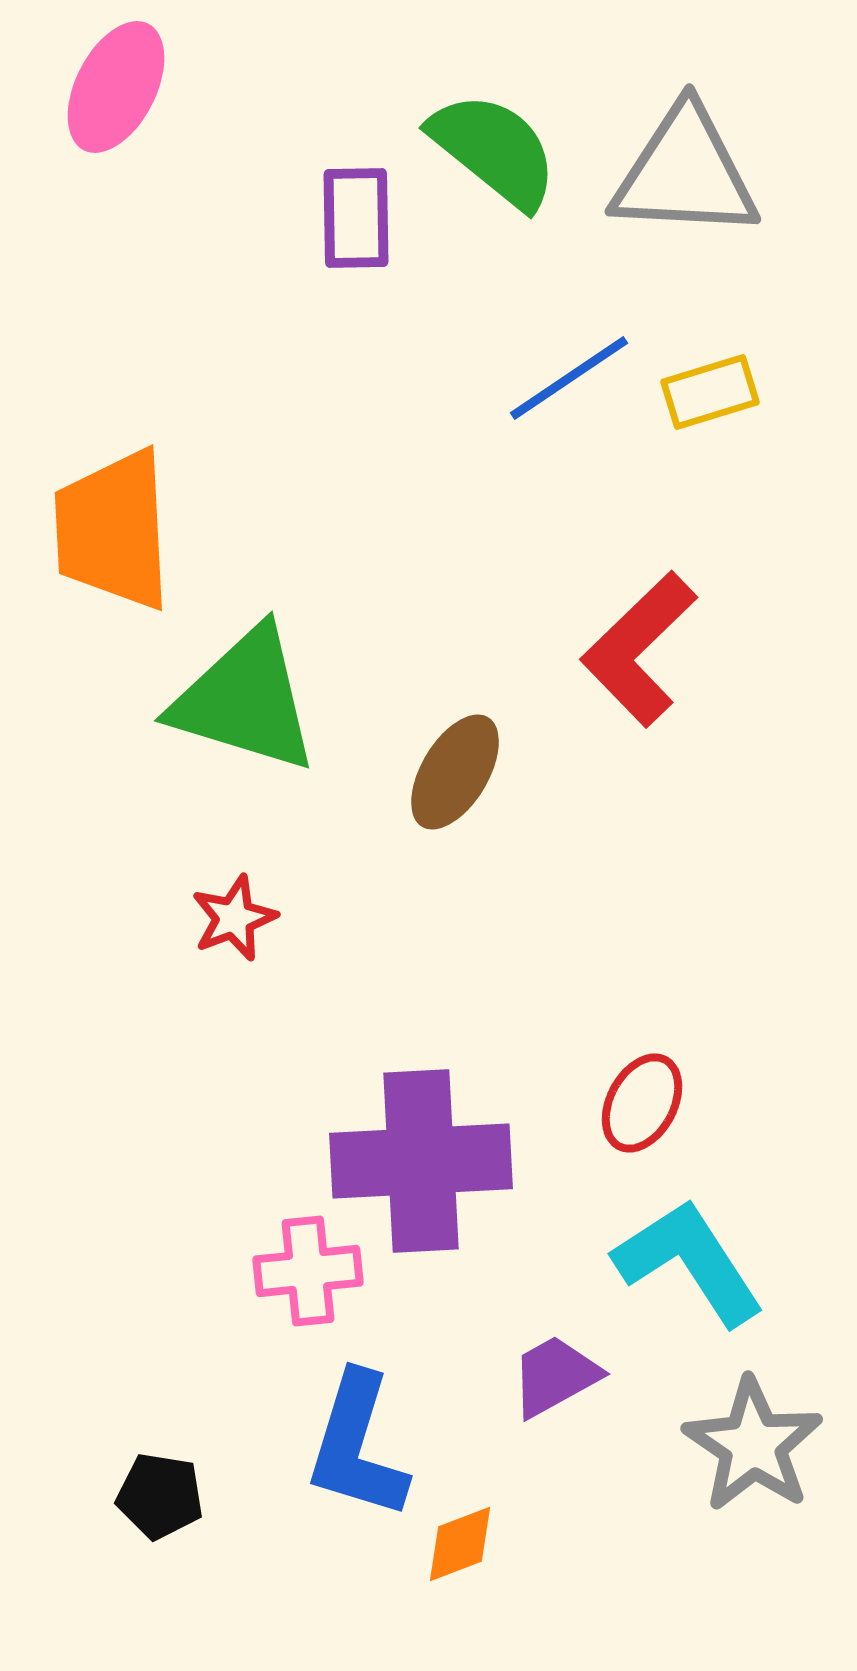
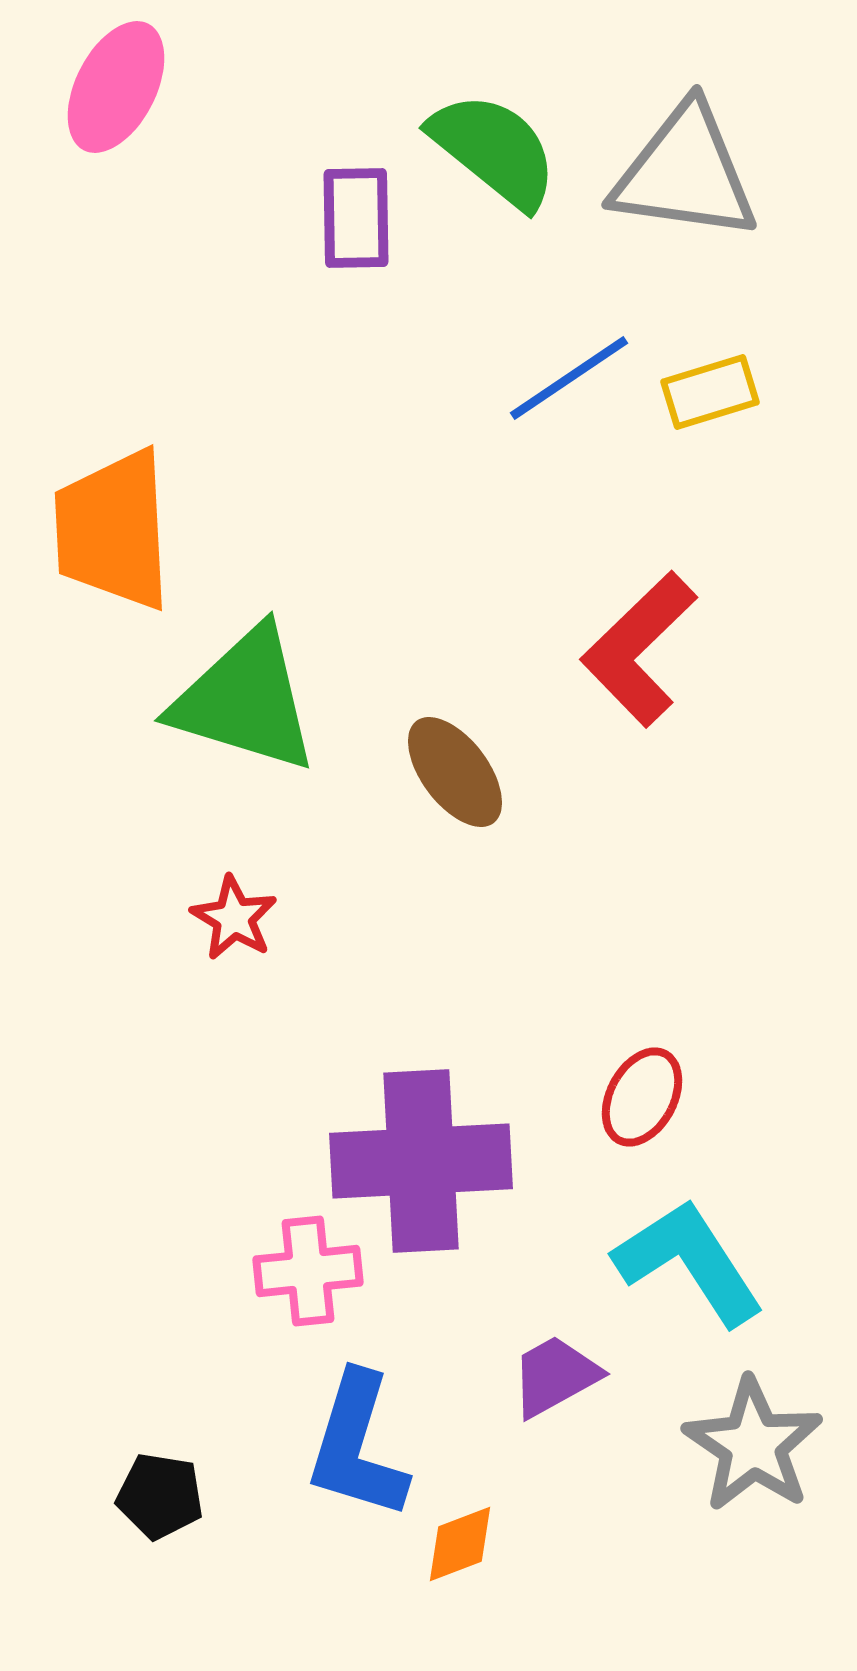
gray triangle: rotated 5 degrees clockwise
brown ellipse: rotated 68 degrees counterclockwise
red star: rotated 20 degrees counterclockwise
red ellipse: moved 6 px up
